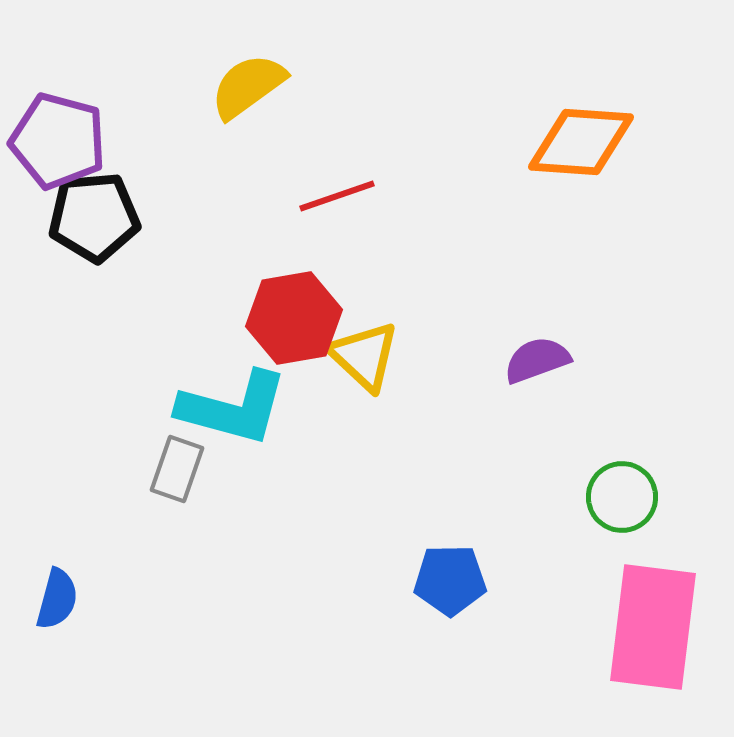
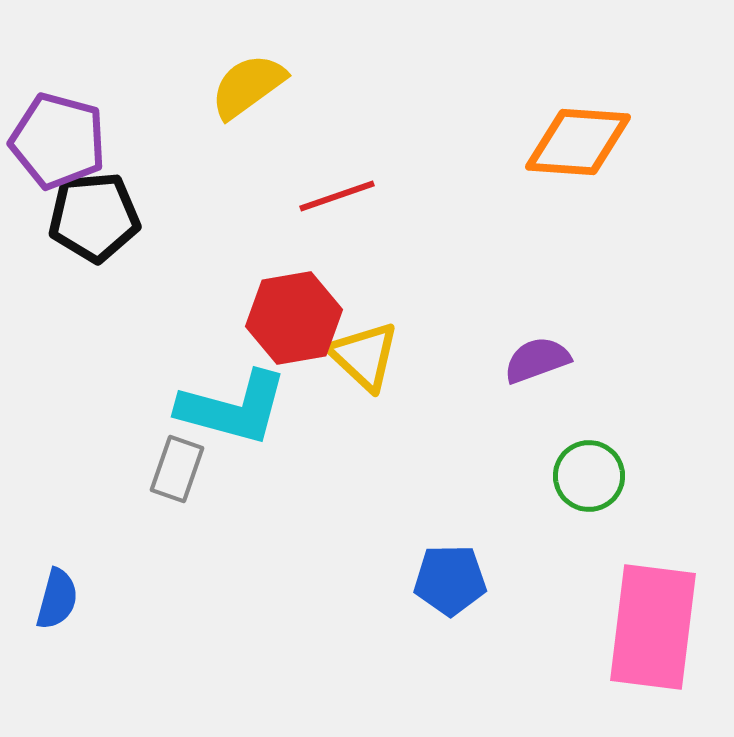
orange diamond: moved 3 px left
green circle: moved 33 px left, 21 px up
